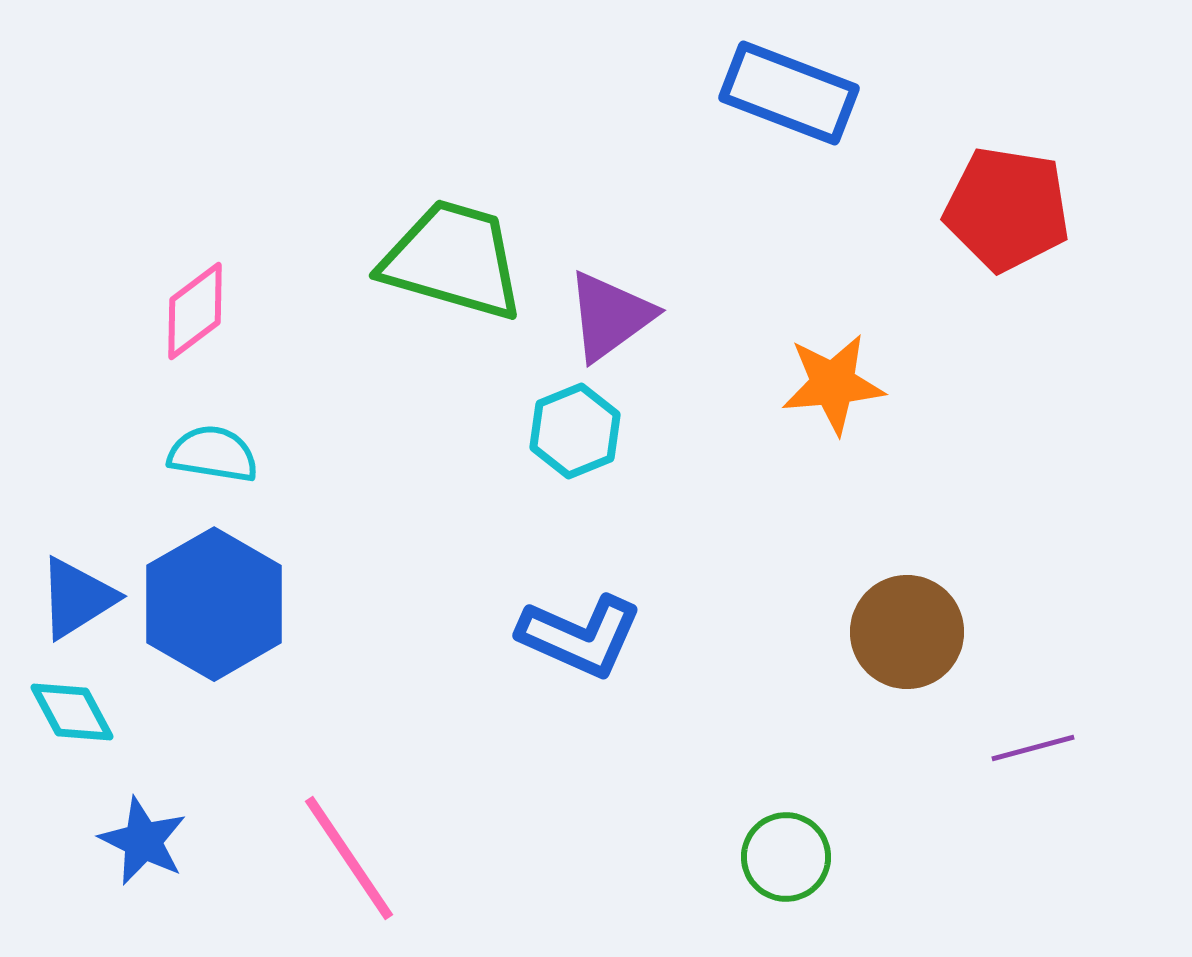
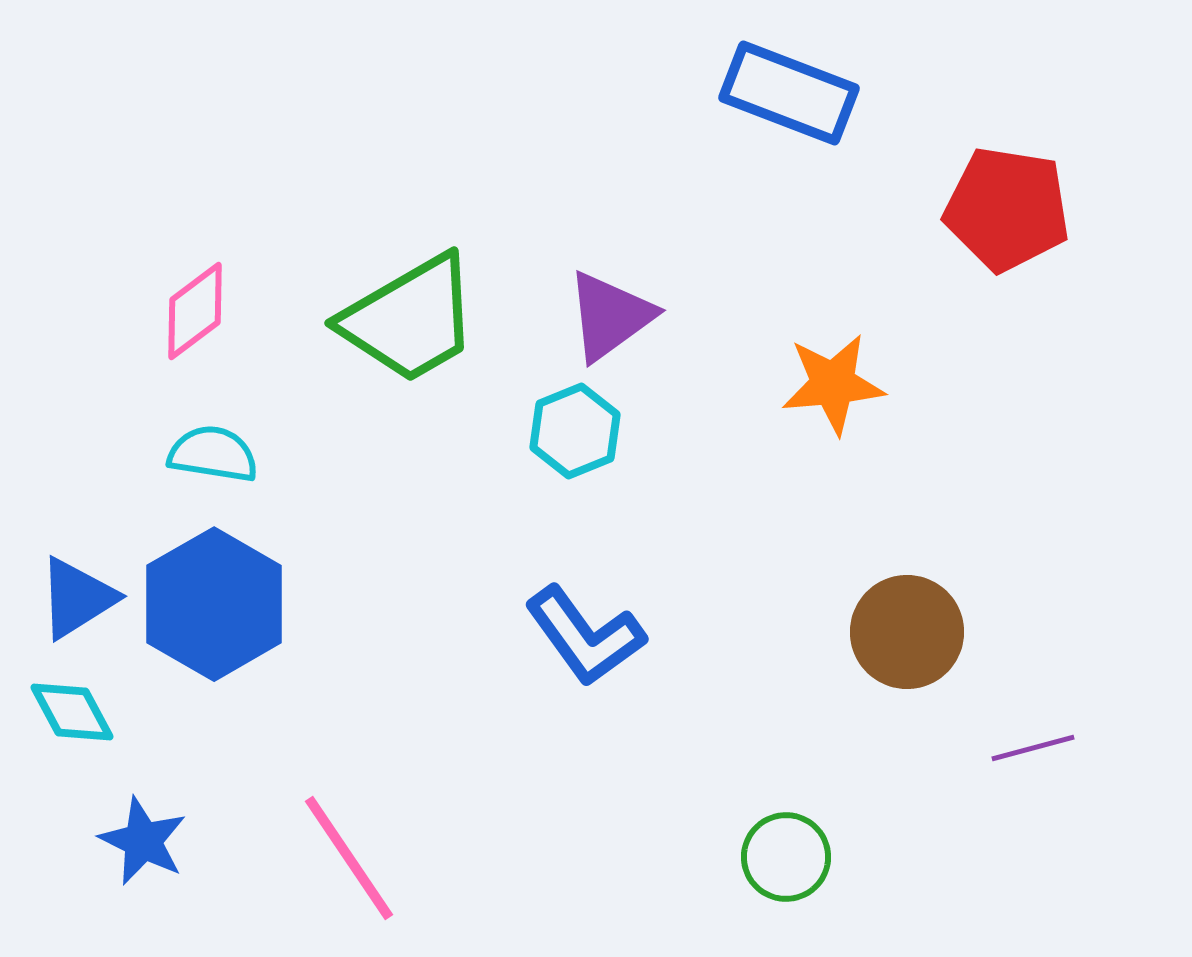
green trapezoid: moved 43 px left, 59 px down; rotated 134 degrees clockwise
blue L-shape: moved 5 px right; rotated 30 degrees clockwise
